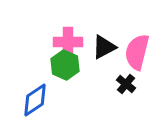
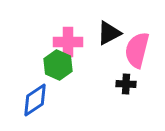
black triangle: moved 5 px right, 14 px up
pink semicircle: moved 2 px up
green hexagon: moved 7 px left
black cross: rotated 36 degrees counterclockwise
